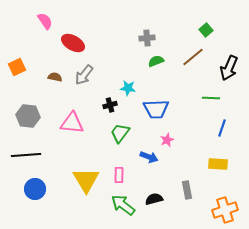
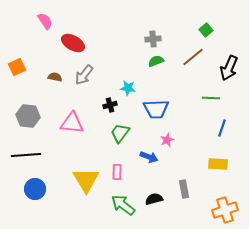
gray cross: moved 6 px right, 1 px down
pink rectangle: moved 2 px left, 3 px up
gray rectangle: moved 3 px left, 1 px up
